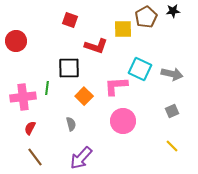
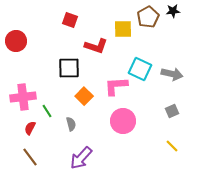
brown pentagon: moved 2 px right
green line: moved 23 px down; rotated 40 degrees counterclockwise
brown line: moved 5 px left
